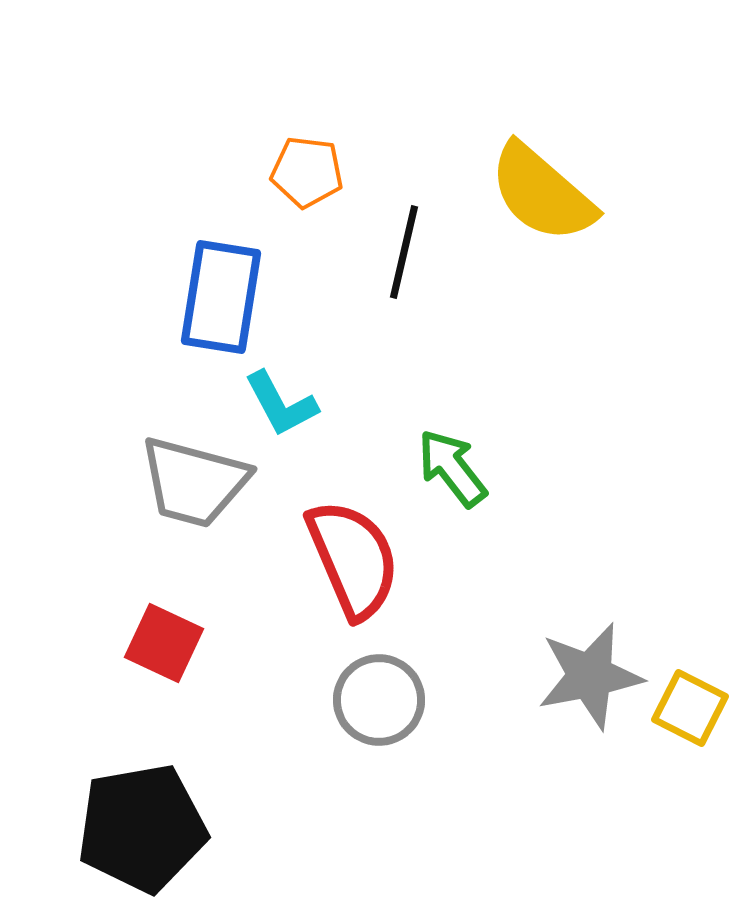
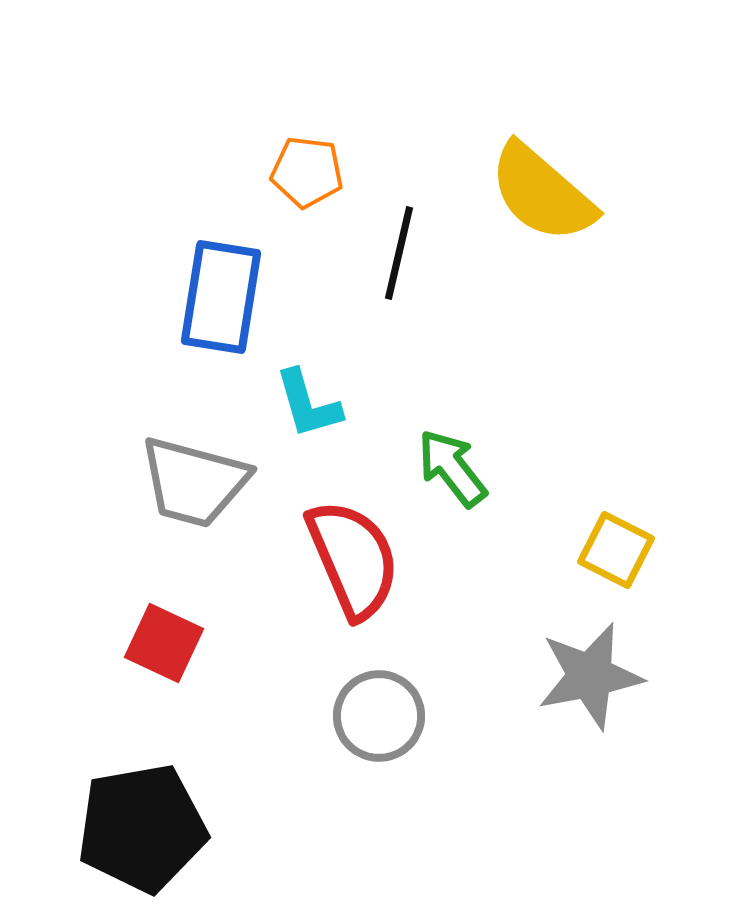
black line: moved 5 px left, 1 px down
cyan L-shape: moved 27 px right; rotated 12 degrees clockwise
gray circle: moved 16 px down
yellow square: moved 74 px left, 158 px up
